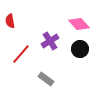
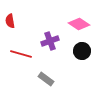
pink diamond: rotated 15 degrees counterclockwise
purple cross: rotated 12 degrees clockwise
black circle: moved 2 px right, 2 px down
red line: rotated 65 degrees clockwise
